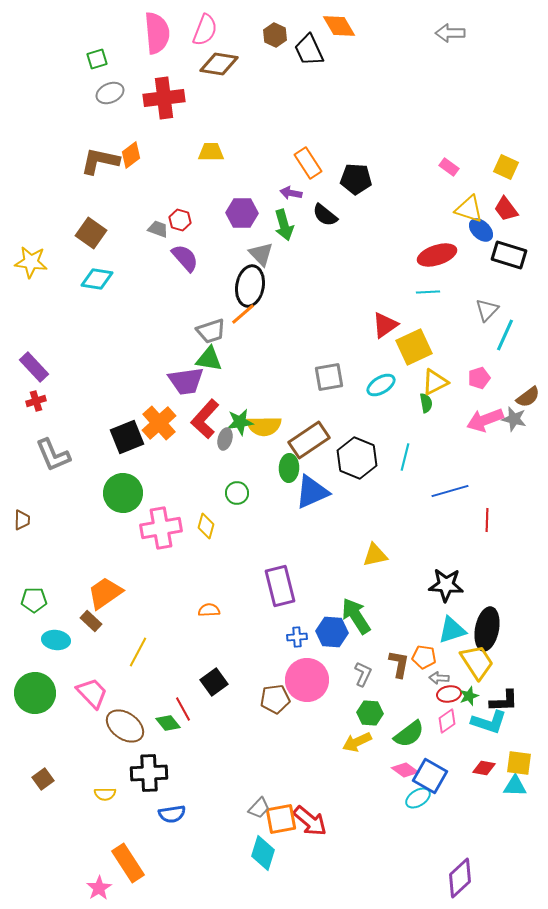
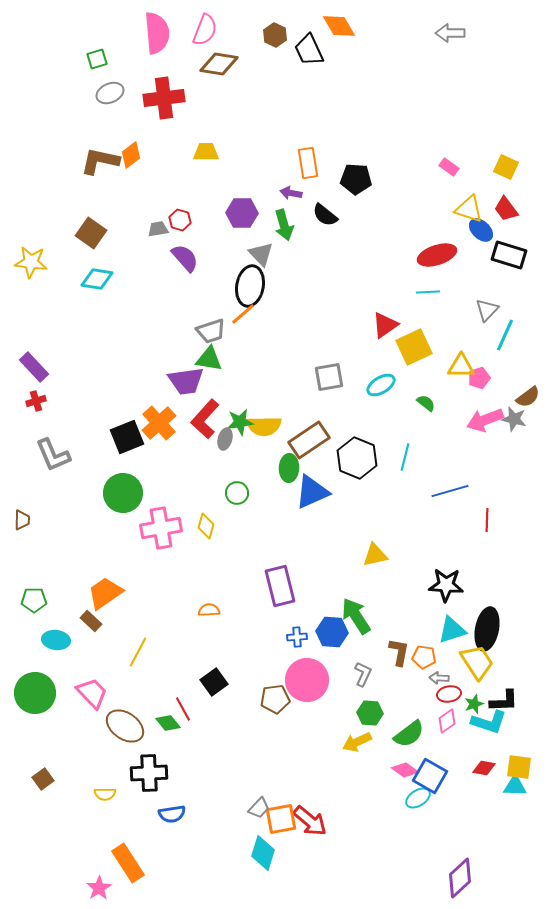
yellow trapezoid at (211, 152): moved 5 px left
orange rectangle at (308, 163): rotated 24 degrees clockwise
gray trapezoid at (158, 229): rotated 30 degrees counterclockwise
yellow triangle at (435, 382): moved 26 px right, 16 px up; rotated 28 degrees clockwise
green semicircle at (426, 403): rotated 42 degrees counterclockwise
brown L-shape at (399, 664): moved 12 px up
green star at (469, 696): moved 5 px right, 8 px down
yellow square at (519, 763): moved 4 px down
